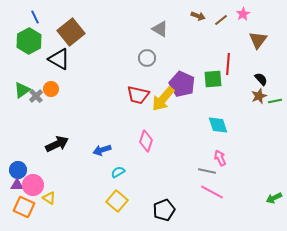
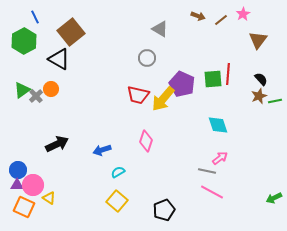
green hexagon: moved 5 px left
red line: moved 10 px down
pink arrow: rotated 77 degrees clockwise
